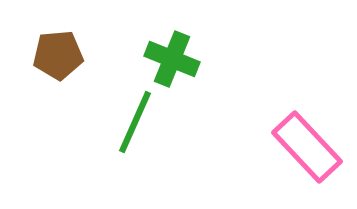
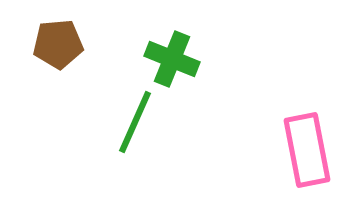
brown pentagon: moved 11 px up
pink rectangle: moved 3 px down; rotated 32 degrees clockwise
